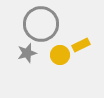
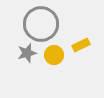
yellow circle: moved 6 px left
